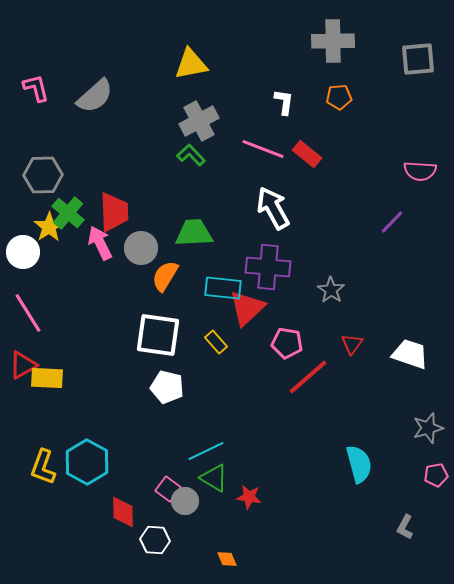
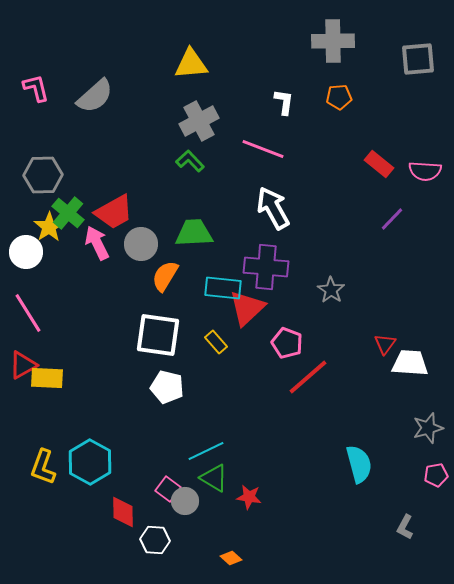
yellow triangle at (191, 64): rotated 6 degrees clockwise
red rectangle at (307, 154): moved 72 px right, 10 px down
green L-shape at (191, 155): moved 1 px left, 6 px down
pink semicircle at (420, 171): moved 5 px right
red trapezoid at (114, 212): rotated 63 degrees clockwise
purple line at (392, 222): moved 3 px up
pink arrow at (100, 243): moved 3 px left
gray circle at (141, 248): moved 4 px up
white circle at (23, 252): moved 3 px right
purple cross at (268, 267): moved 2 px left
pink pentagon at (287, 343): rotated 12 degrees clockwise
red triangle at (352, 344): moved 33 px right
white trapezoid at (410, 354): moved 9 px down; rotated 15 degrees counterclockwise
cyan hexagon at (87, 462): moved 3 px right
orange diamond at (227, 559): moved 4 px right, 1 px up; rotated 25 degrees counterclockwise
